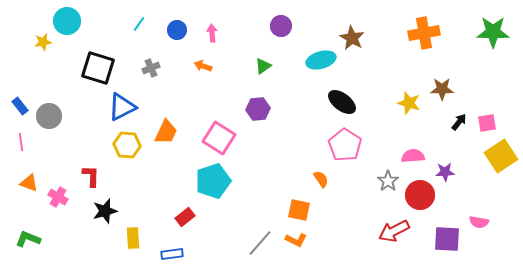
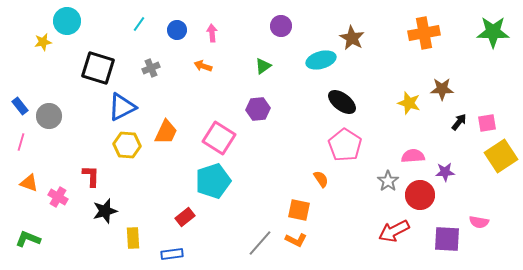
pink line at (21, 142): rotated 24 degrees clockwise
